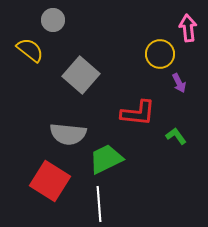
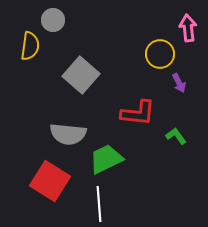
yellow semicircle: moved 4 px up; rotated 60 degrees clockwise
